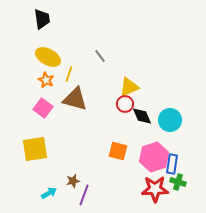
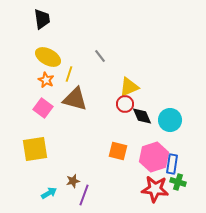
red star: rotated 8 degrees clockwise
